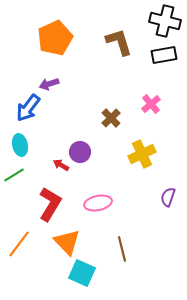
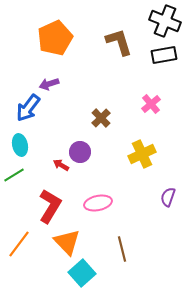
black cross: rotated 8 degrees clockwise
brown cross: moved 10 px left
red L-shape: moved 2 px down
cyan square: rotated 24 degrees clockwise
